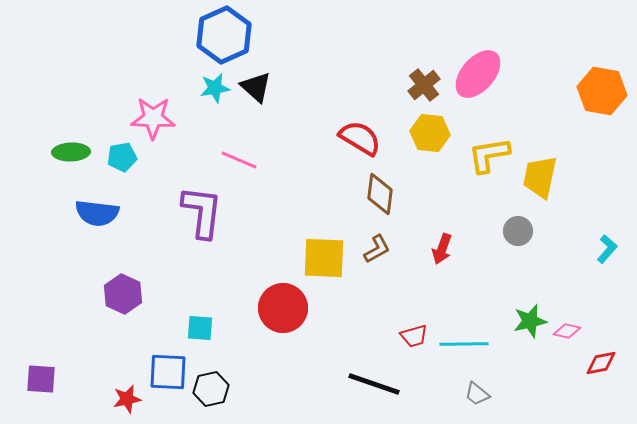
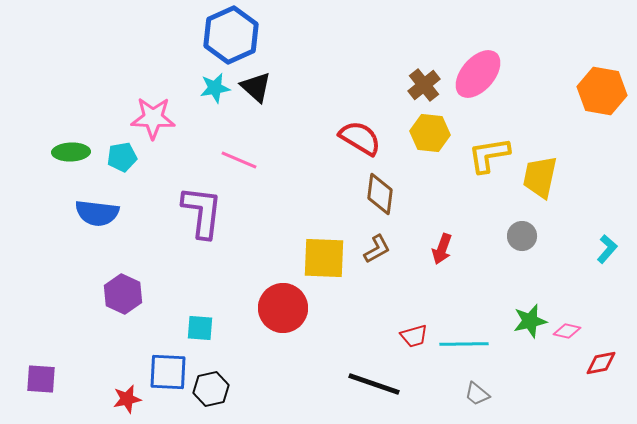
blue hexagon: moved 7 px right
gray circle: moved 4 px right, 5 px down
